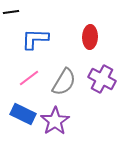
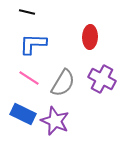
black line: moved 16 px right; rotated 21 degrees clockwise
blue L-shape: moved 2 px left, 5 px down
pink line: rotated 70 degrees clockwise
gray semicircle: moved 1 px left, 1 px down
purple star: rotated 16 degrees counterclockwise
